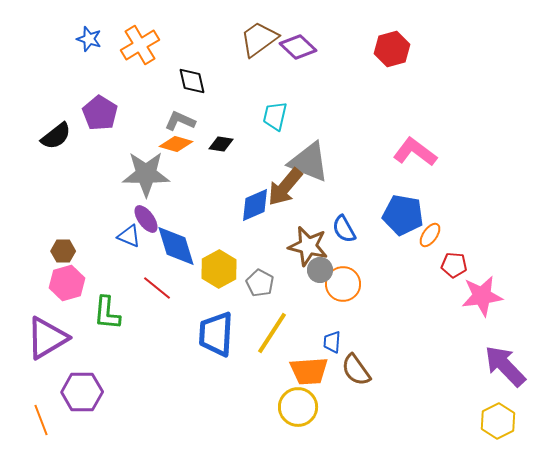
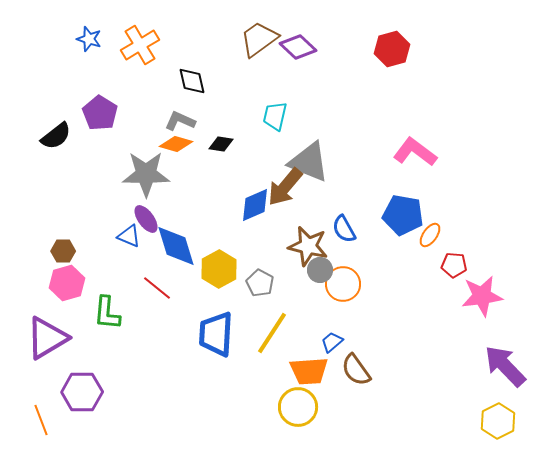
blue trapezoid at (332, 342): rotated 45 degrees clockwise
